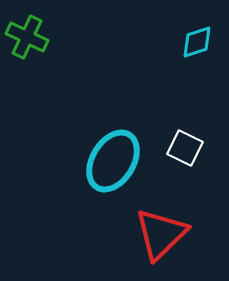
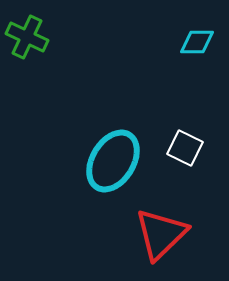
cyan diamond: rotated 18 degrees clockwise
